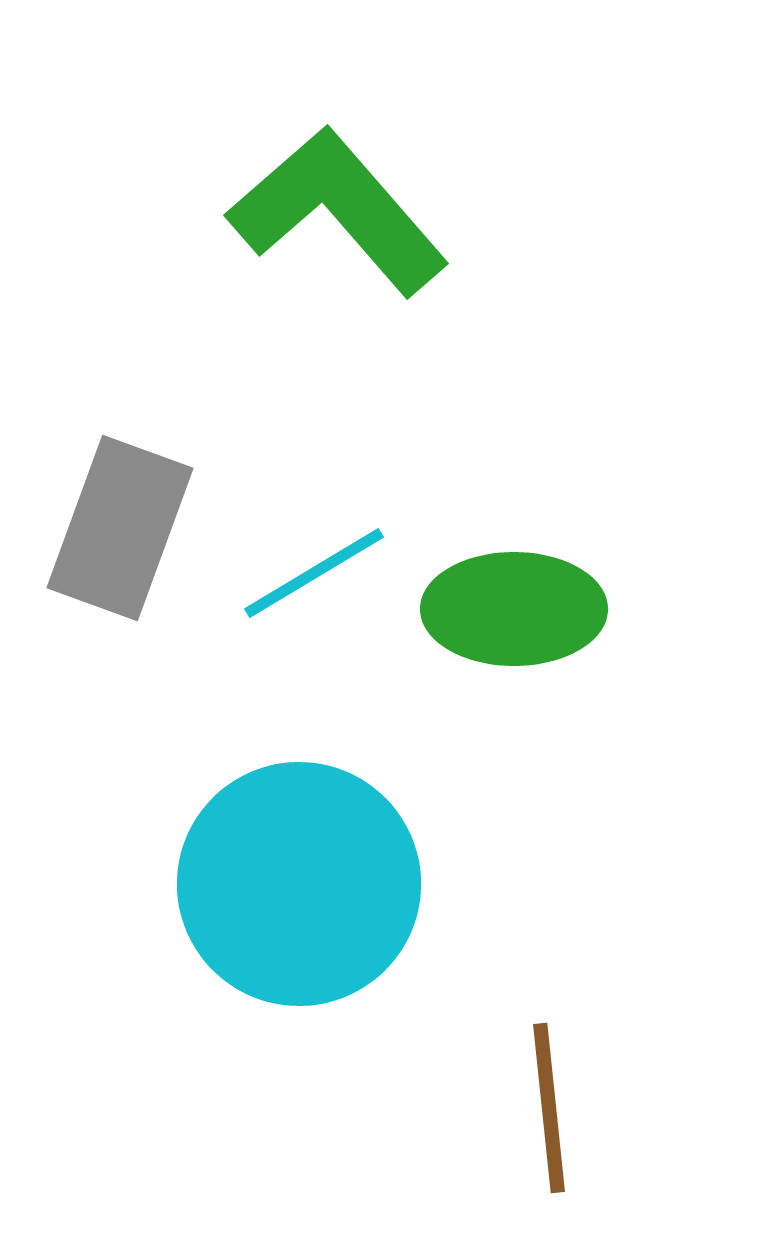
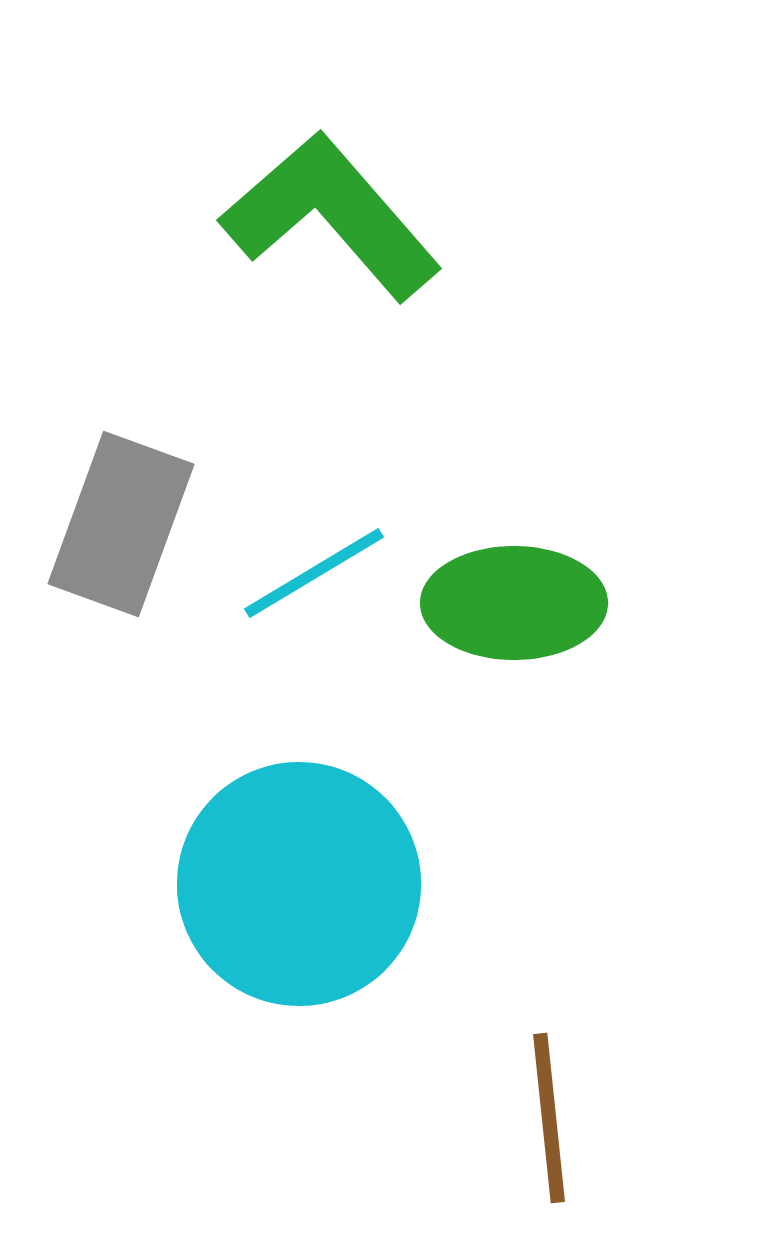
green L-shape: moved 7 px left, 5 px down
gray rectangle: moved 1 px right, 4 px up
green ellipse: moved 6 px up
brown line: moved 10 px down
